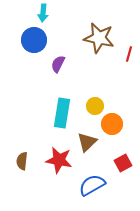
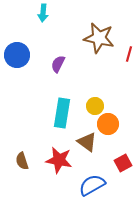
blue circle: moved 17 px left, 15 px down
orange circle: moved 4 px left
brown triangle: rotated 40 degrees counterclockwise
brown semicircle: rotated 24 degrees counterclockwise
